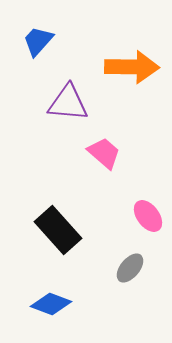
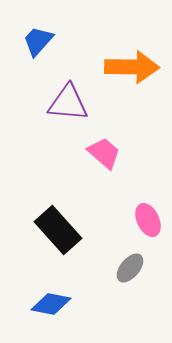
pink ellipse: moved 4 px down; rotated 12 degrees clockwise
blue diamond: rotated 9 degrees counterclockwise
